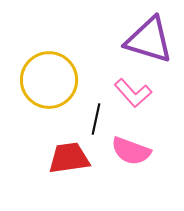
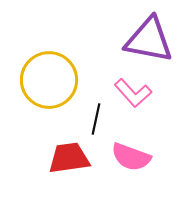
purple triangle: rotated 6 degrees counterclockwise
pink semicircle: moved 6 px down
